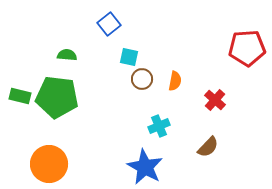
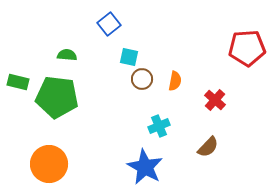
green rectangle: moved 2 px left, 14 px up
